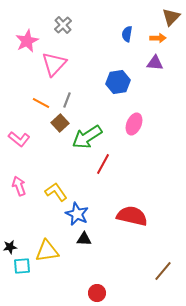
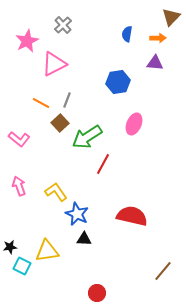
pink triangle: rotated 20 degrees clockwise
cyan square: rotated 30 degrees clockwise
